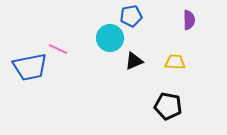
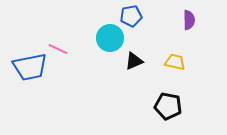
yellow trapezoid: rotated 10 degrees clockwise
